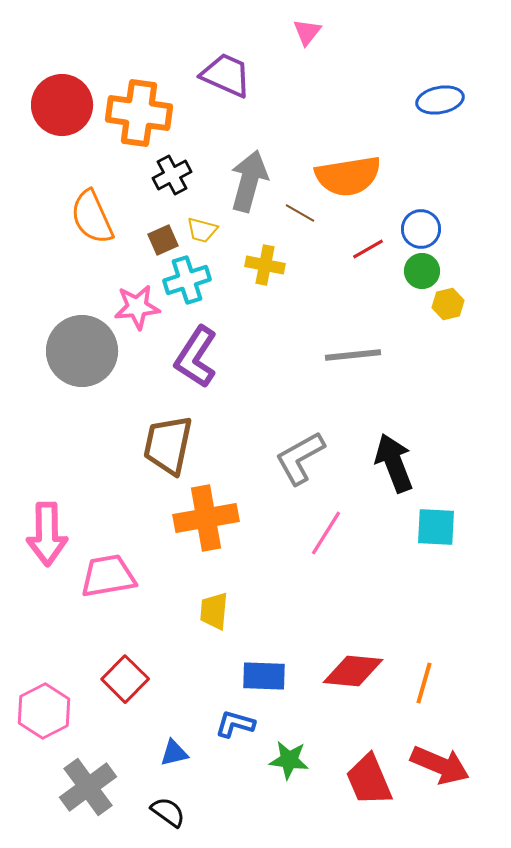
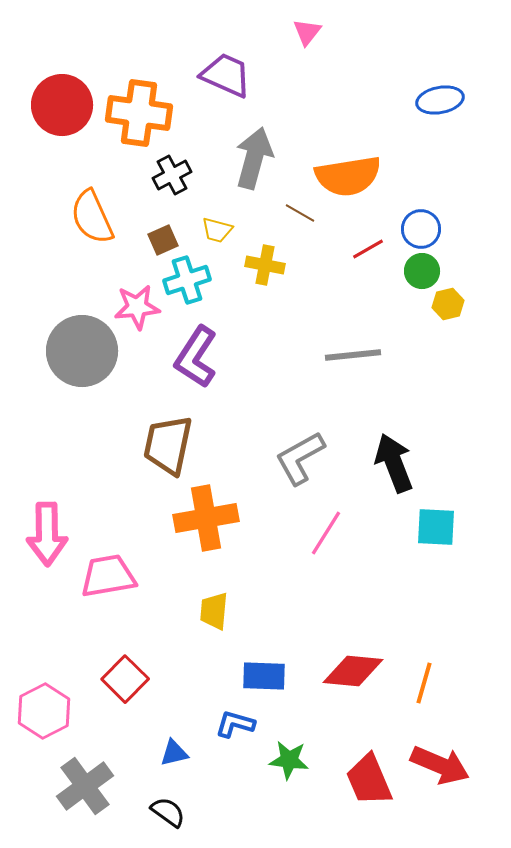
gray arrow at (249, 181): moved 5 px right, 23 px up
yellow trapezoid at (202, 230): moved 15 px right
gray cross at (88, 787): moved 3 px left, 1 px up
